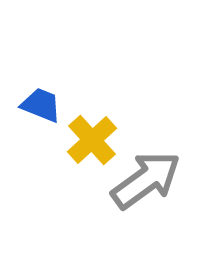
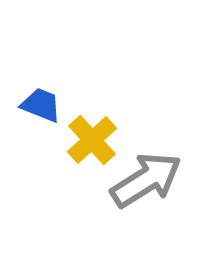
gray arrow: rotated 4 degrees clockwise
